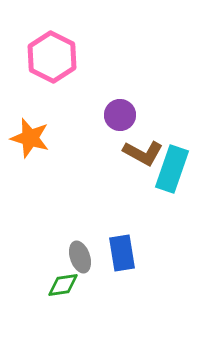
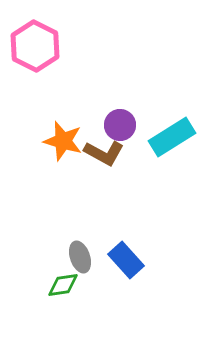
pink hexagon: moved 17 px left, 11 px up
purple circle: moved 10 px down
orange star: moved 33 px right, 3 px down
brown L-shape: moved 39 px left
cyan rectangle: moved 32 px up; rotated 39 degrees clockwise
blue rectangle: moved 4 px right, 7 px down; rotated 33 degrees counterclockwise
